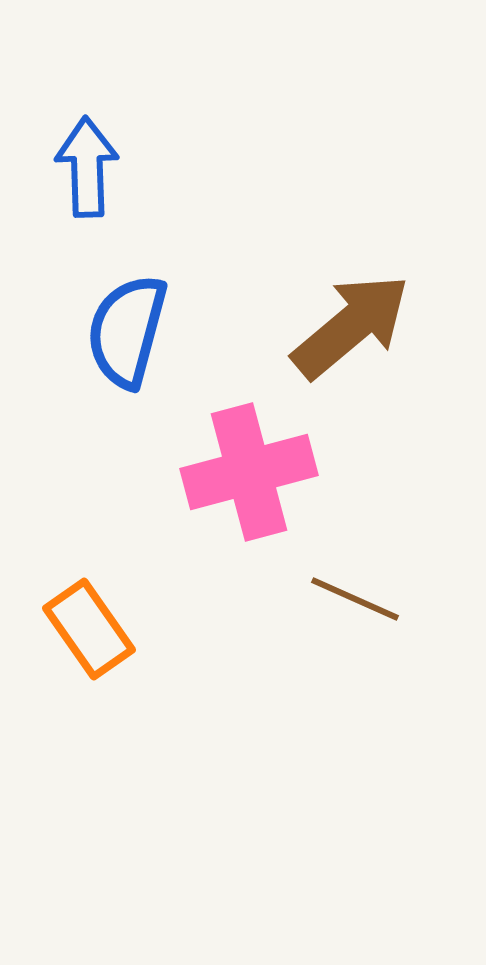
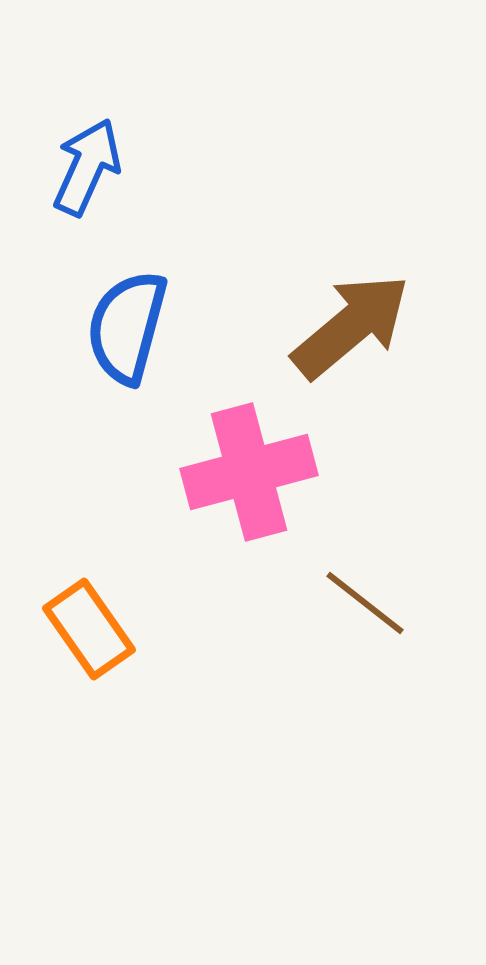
blue arrow: rotated 26 degrees clockwise
blue semicircle: moved 4 px up
brown line: moved 10 px right, 4 px down; rotated 14 degrees clockwise
